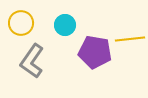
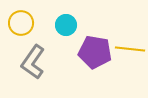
cyan circle: moved 1 px right
yellow line: moved 10 px down; rotated 12 degrees clockwise
gray L-shape: moved 1 px right, 1 px down
